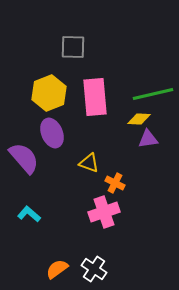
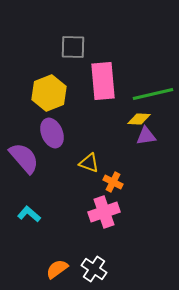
pink rectangle: moved 8 px right, 16 px up
purple triangle: moved 2 px left, 3 px up
orange cross: moved 2 px left, 1 px up
